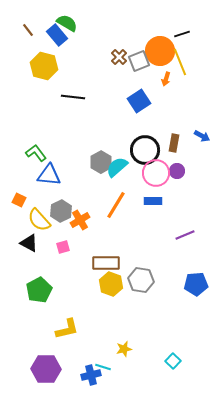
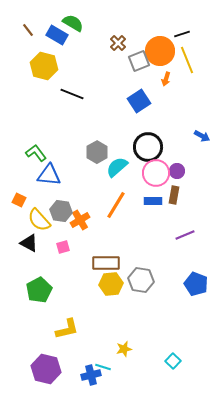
green semicircle at (67, 23): moved 6 px right
blue rectangle at (57, 35): rotated 20 degrees counterclockwise
brown cross at (119, 57): moved 1 px left, 14 px up
yellow line at (180, 62): moved 7 px right, 2 px up
black line at (73, 97): moved 1 px left, 3 px up; rotated 15 degrees clockwise
brown rectangle at (174, 143): moved 52 px down
black circle at (145, 150): moved 3 px right, 3 px up
gray hexagon at (101, 162): moved 4 px left, 10 px up
gray hexagon at (61, 211): rotated 25 degrees counterclockwise
yellow hexagon at (111, 284): rotated 25 degrees counterclockwise
blue pentagon at (196, 284): rotated 25 degrees clockwise
purple hexagon at (46, 369): rotated 12 degrees clockwise
